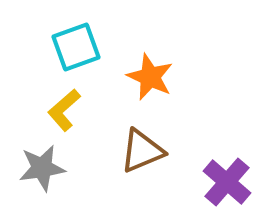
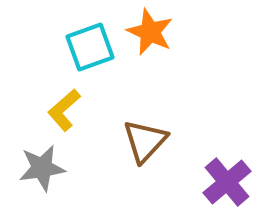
cyan square: moved 14 px right
orange star: moved 45 px up
brown triangle: moved 3 px right, 10 px up; rotated 24 degrees counterclockwise
purple cross: rotated 9 degrees clockwise
